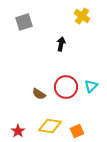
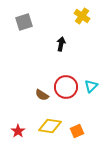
brown semicircle: moved 3 px right, 1 px down
